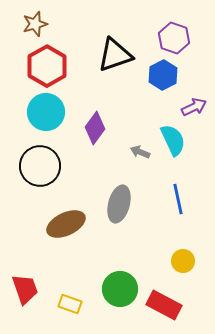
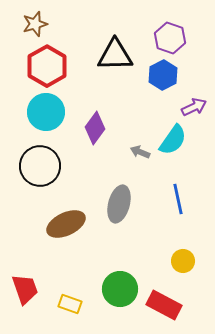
purple hexagon: moved 4 px left
black triangle: rotated 18 degrees clockwise
cyan semicircle: rotated 60 degrees clockwise
